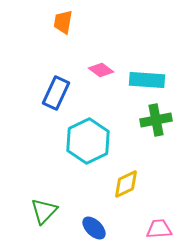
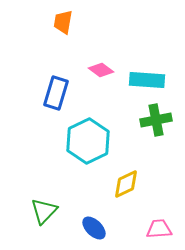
blue rectangle: rotated 8 degrees counterclockwise
